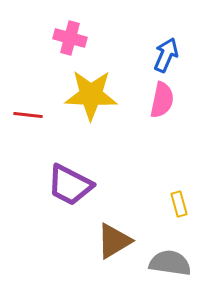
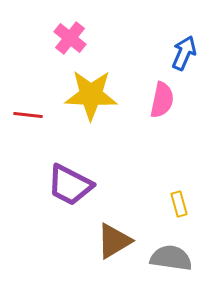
pink cross: rotated 24 degrees clockwise
blue arrow: moved 18 px right, 2 px up
gray semicircle: moved 1 px right, 5 px up
